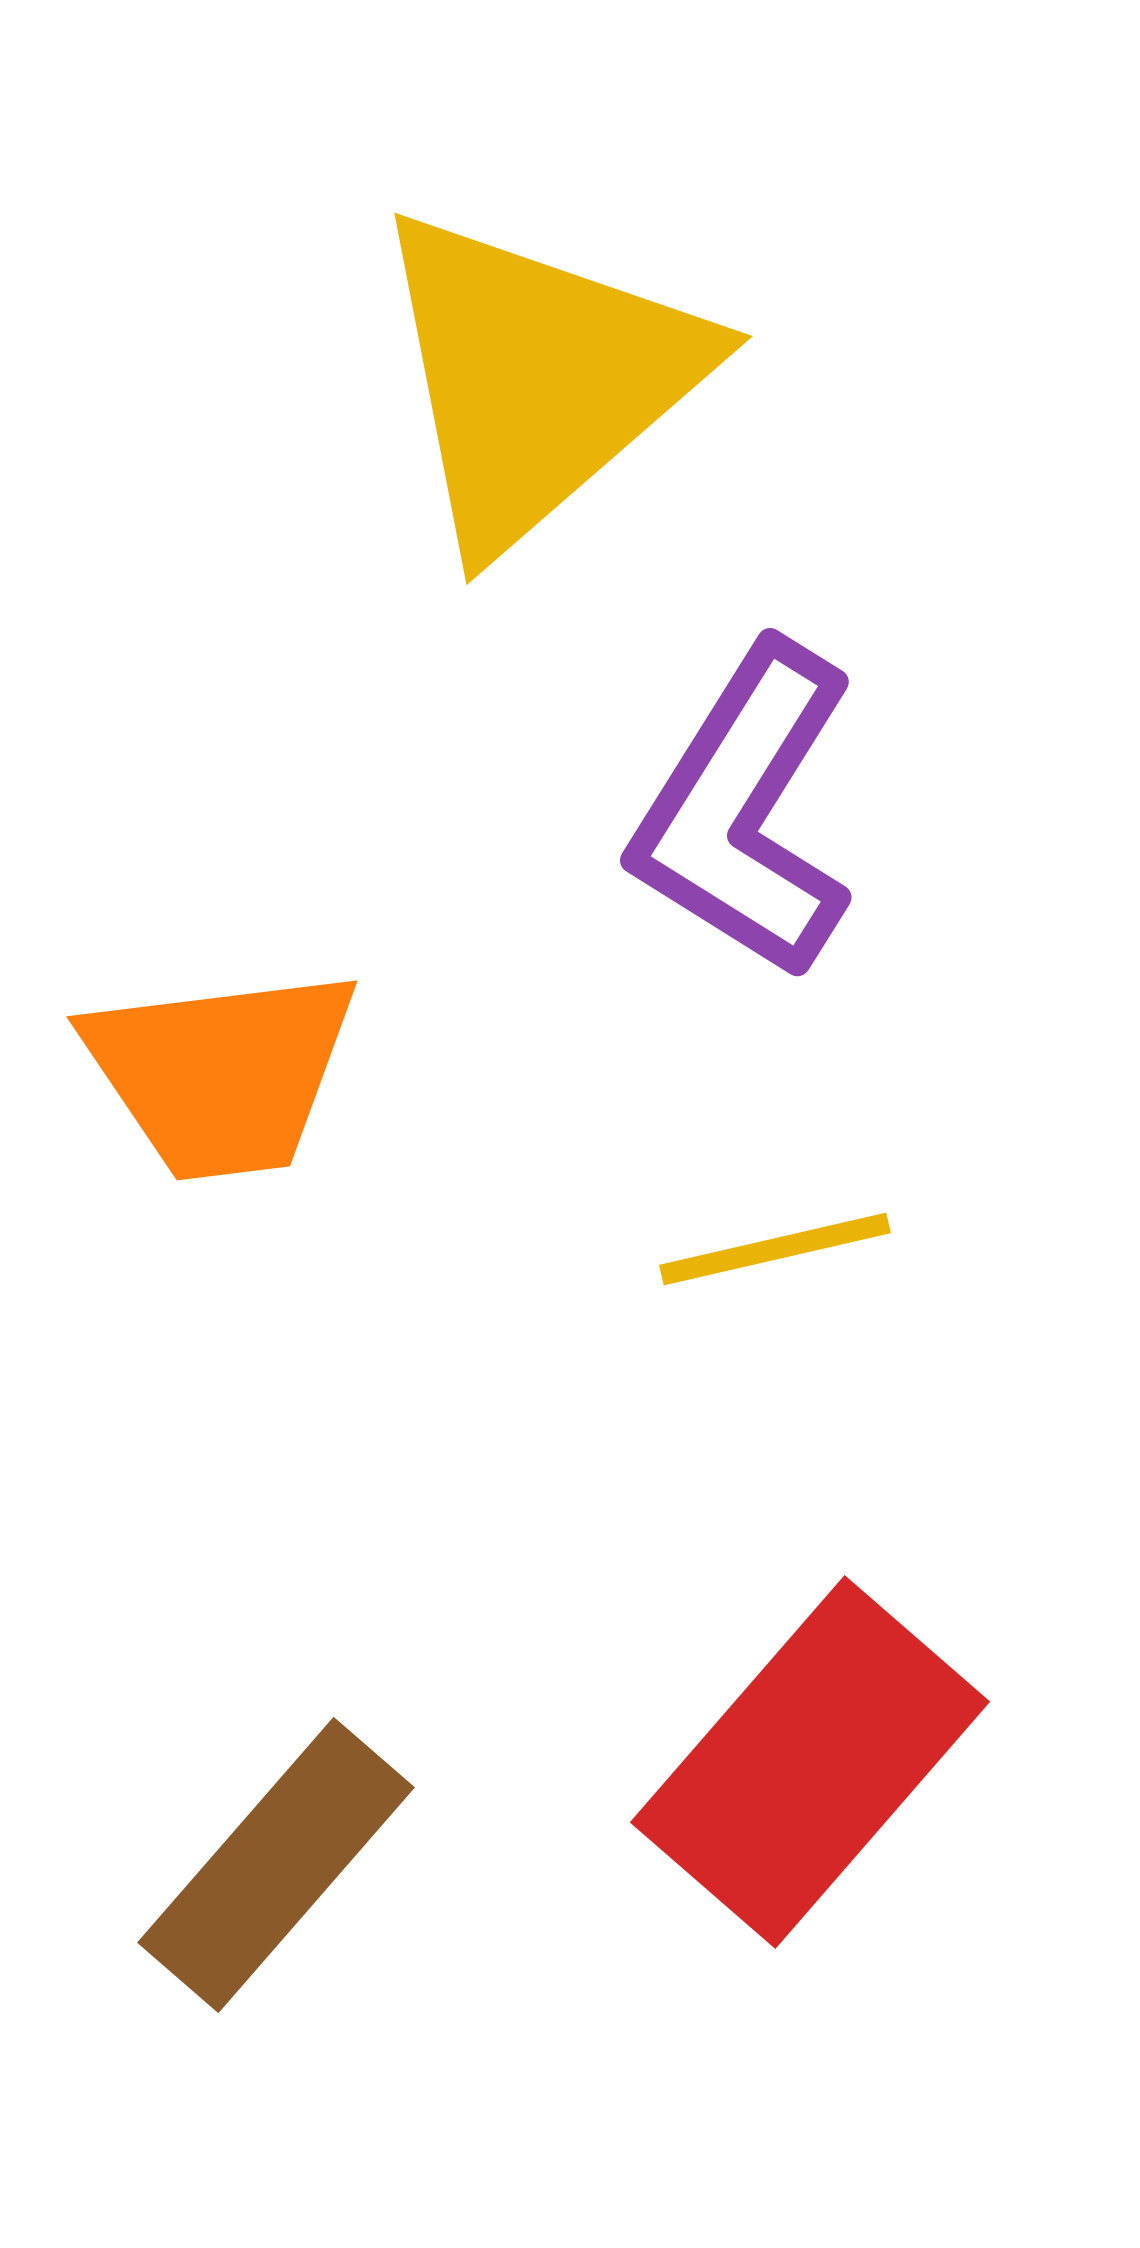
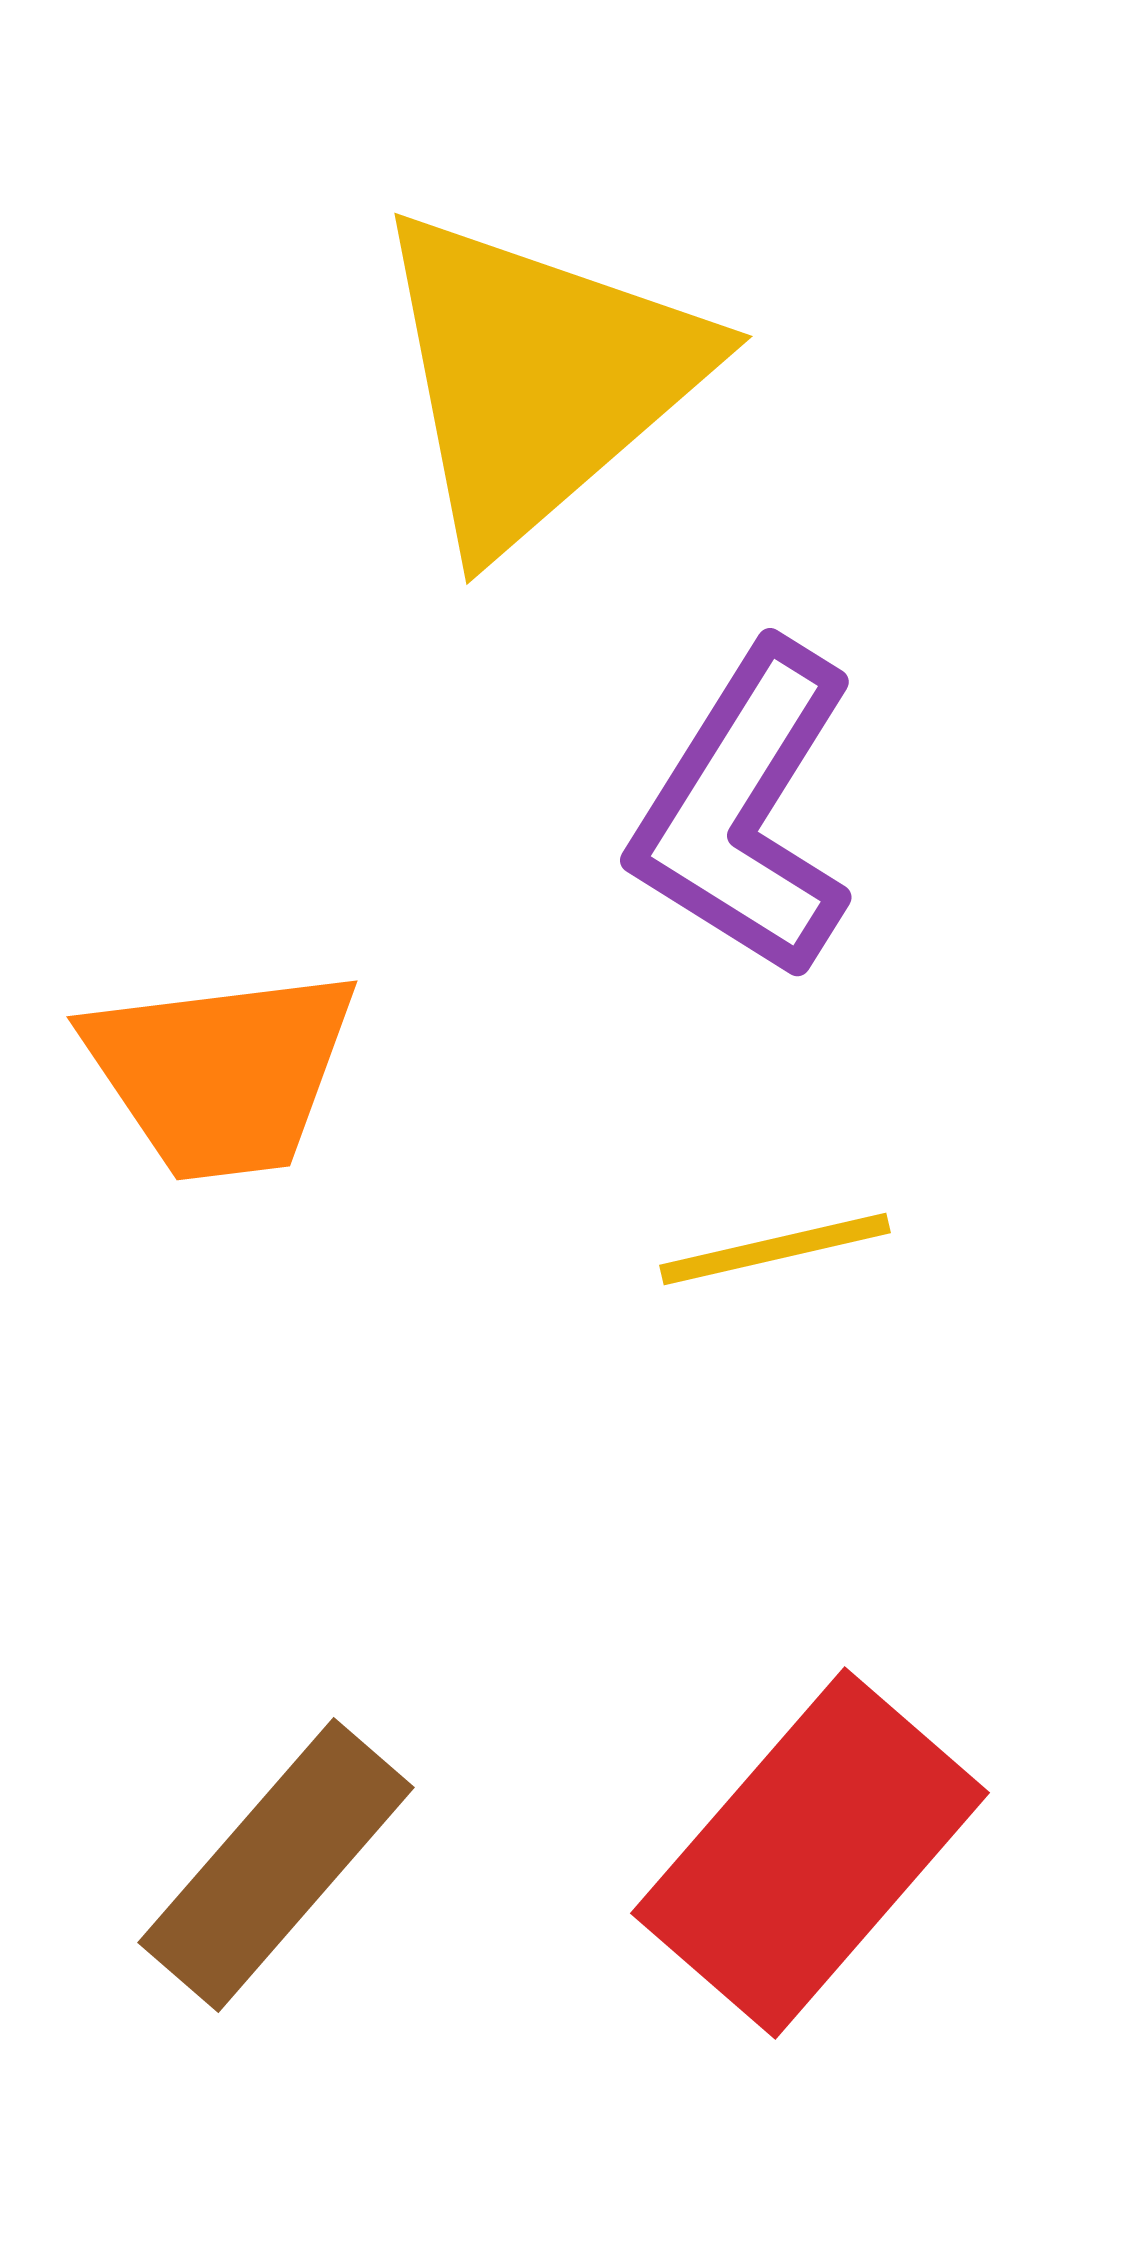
red rectangle: moved 91 px down
